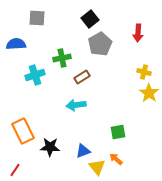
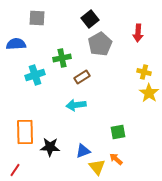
orange rectangle: moved 2 px right, 1 px down; rotated 25 degrees clockwise
